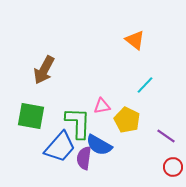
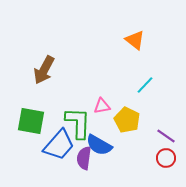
green square: moved 5 px down
blue trapezoid: moved 1 px left, 2 px up
red circle: moved 7 px left, 9 px up
